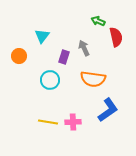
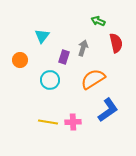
red semicircle: moved 6 px down
gray arrow: moved 1 px left; rotated 42 degrees clockwise
orange circle: moved 1 px right, 4 px down
orange semicircle: rotated 140 degrees clockwise
